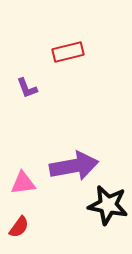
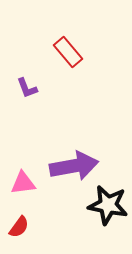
red rectangle: rotated 64 degrees clockwise
